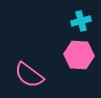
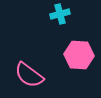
cyan cross: moved 21 px left, 7 px up
